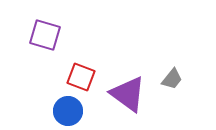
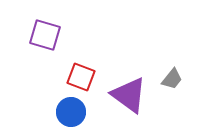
purple triangle: moved 1 px right, 1 px down
blue circle: moved 3 px right, 1 px down
